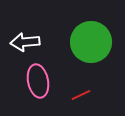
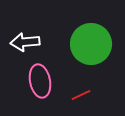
green circle: moved 2 px down
pink ellipse: moved 2 px right
